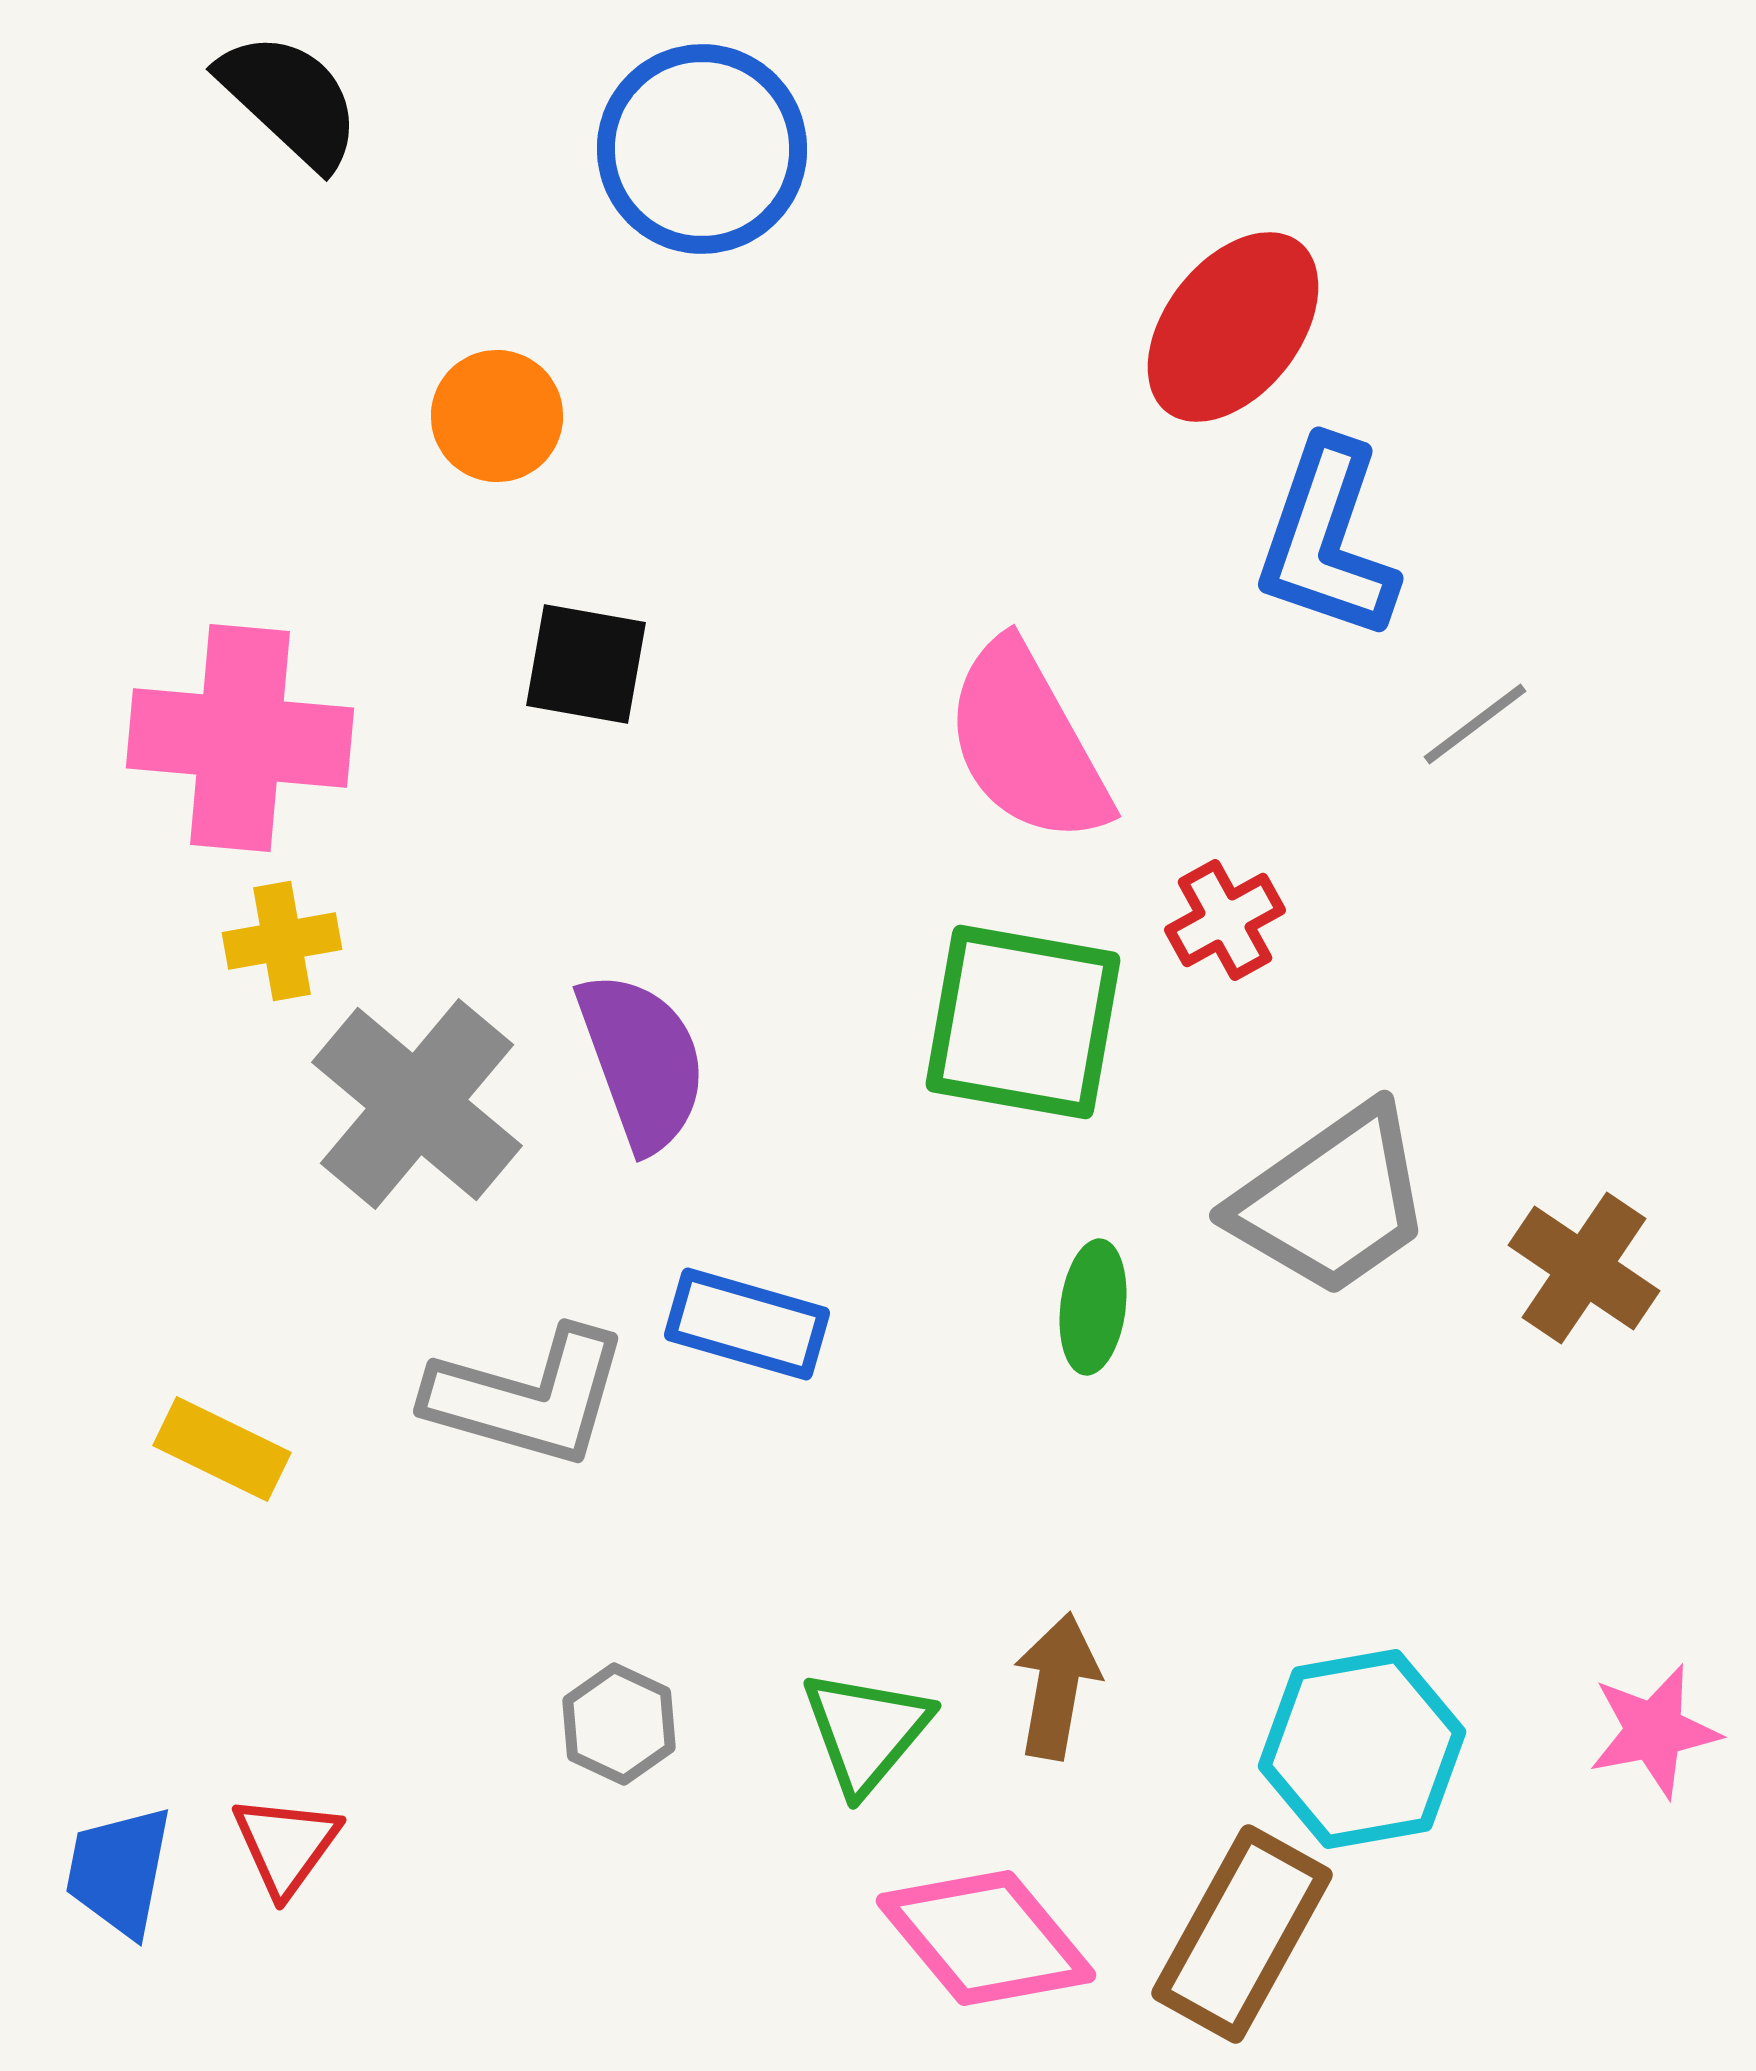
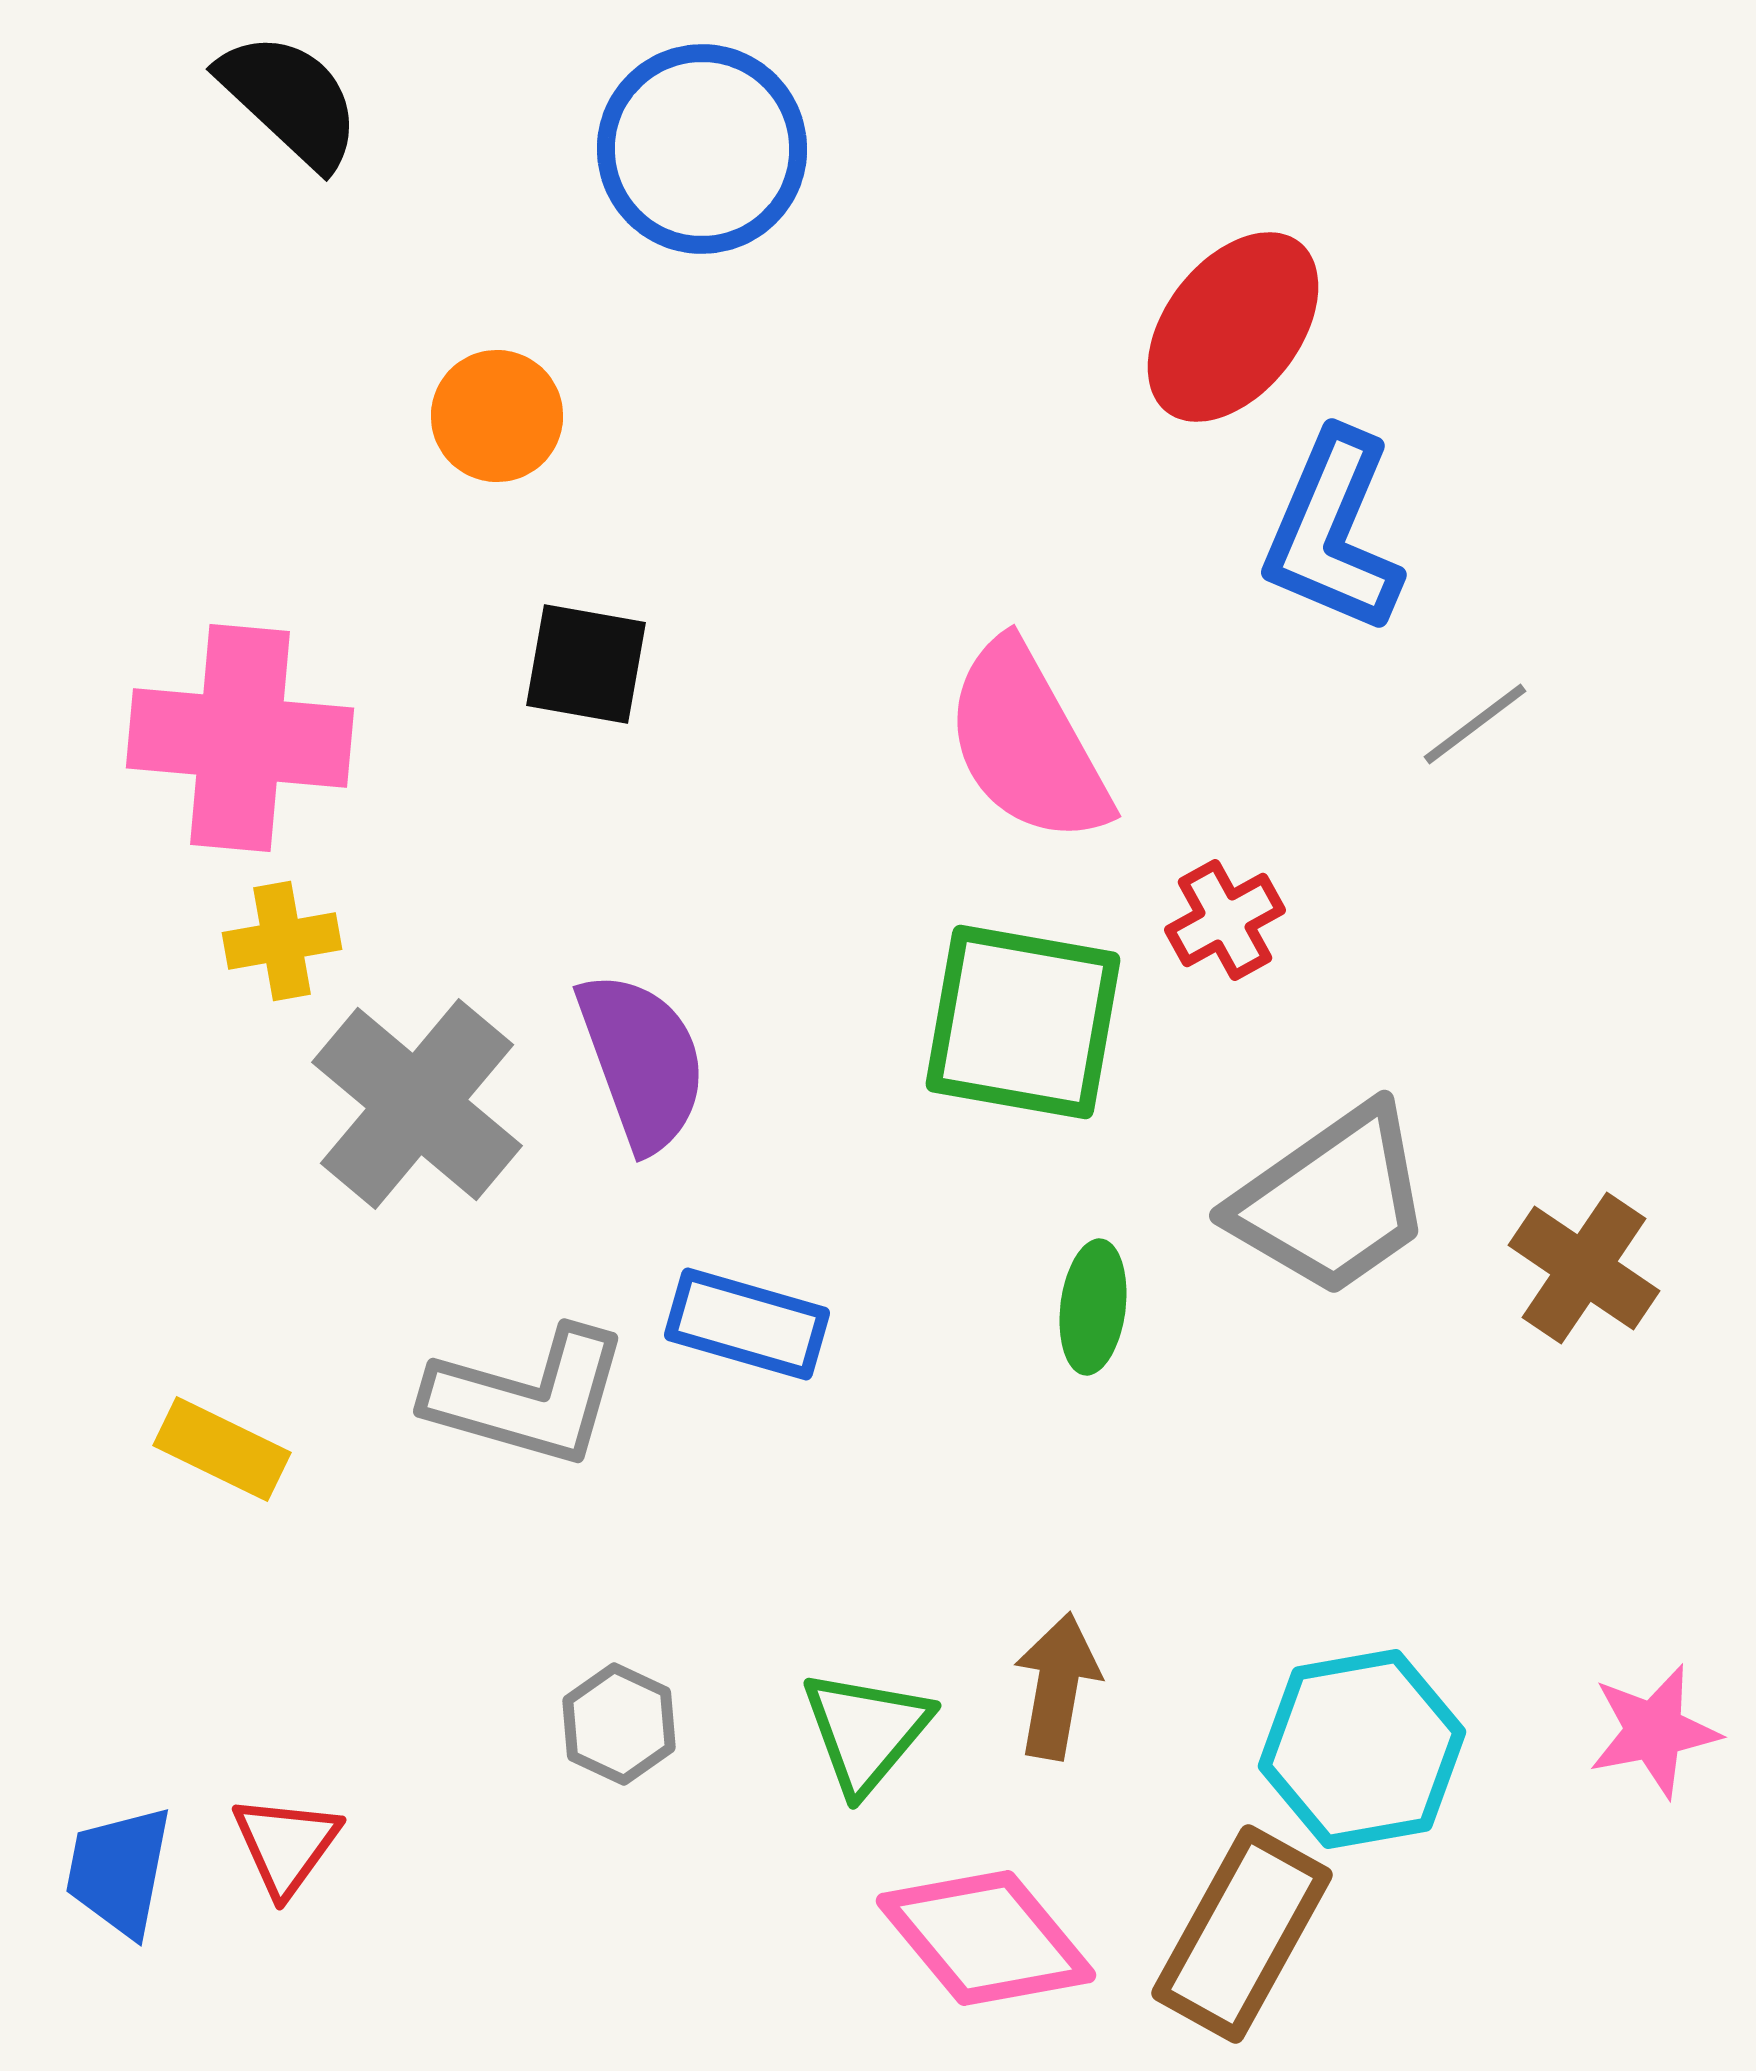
blue L-shape: moved 6 px right, 8 px up; rotated 4 degrees clockwise
